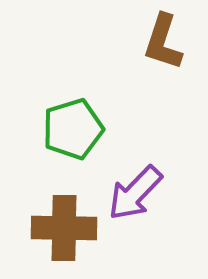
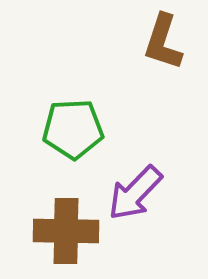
green pentagon: rotated 14 degrees clockwise
brown cross: moved 2 px right, 3 px down
